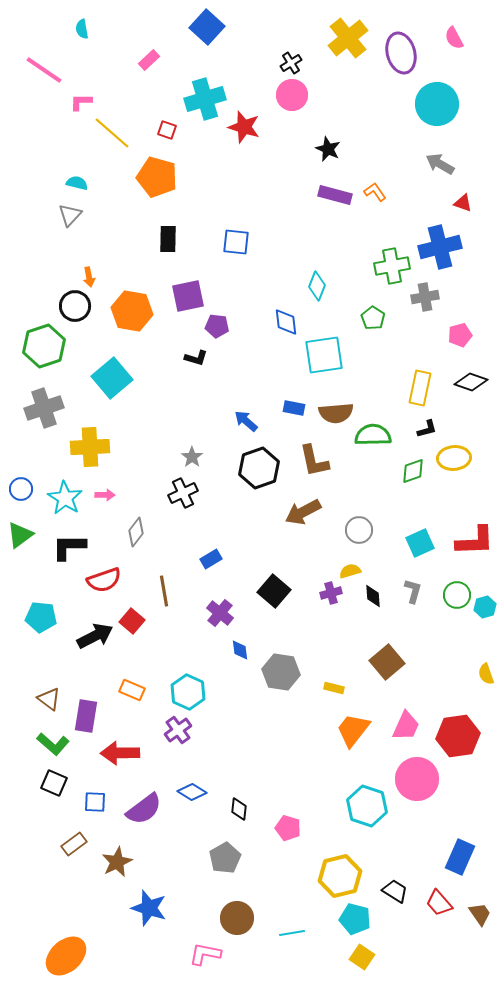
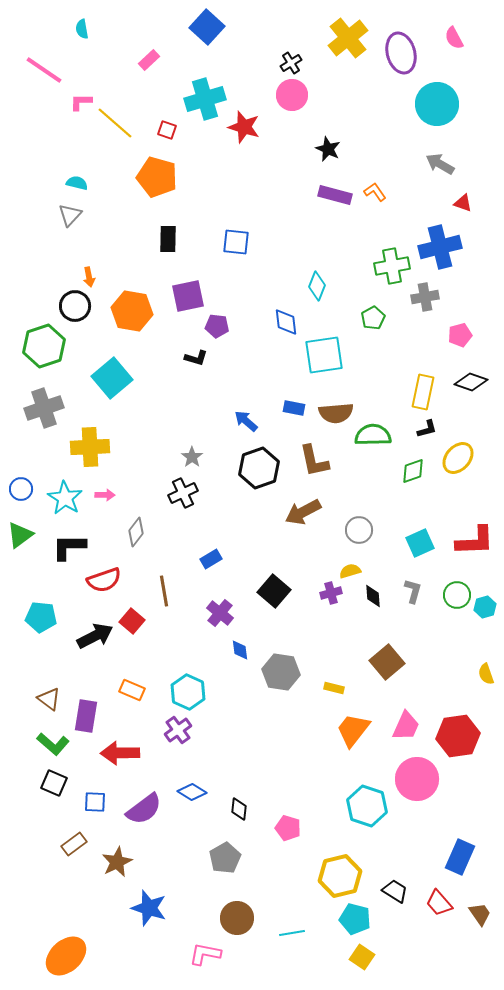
yellow line at (112, 133): moved 3 px right, 10 px up
green pentagon at (373, 318): rotated 10 degrees clockwise
yellow rectangle at (420, 388): moved 3 px right, 4 px down
yellow ellipse at (454, 458): moved 4 px right; rotated 44 degrees counterclockwise
